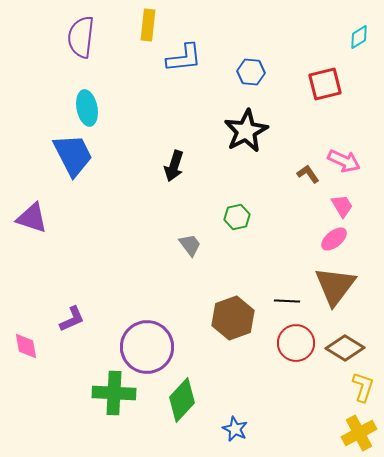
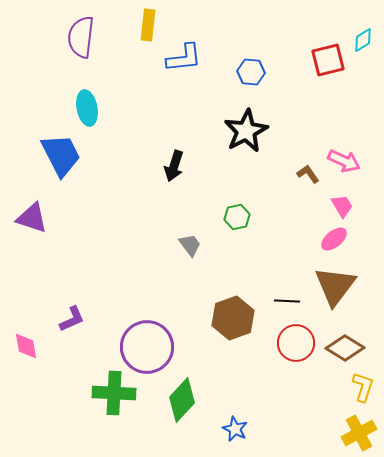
cyan diamond: moved 4 px right, 3 px down
red square: moved 3 px right, 24 px up
blue trapezoid: moved 12 px left
